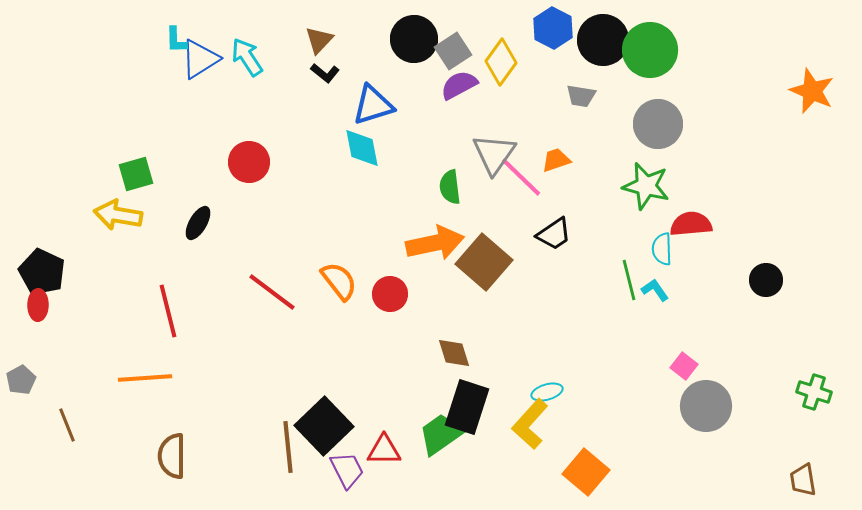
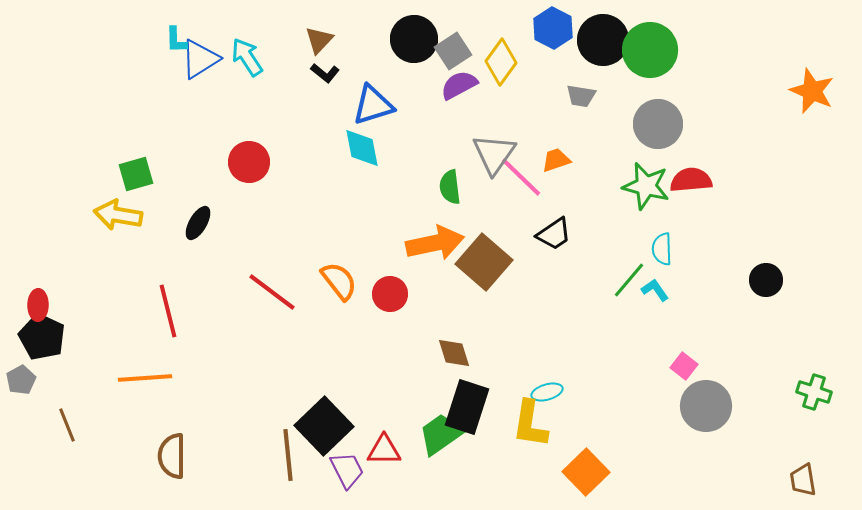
red semicircle at (691, 224): moved 44 px up
black pentagon at (42, 272): moved 65 px down
green line at (629, 280): rotated 54 degrees clockwise
yellow L-shape at (530, 424): rotated 33 degrees counterclockwise
brown line at (288, 447): moved 8 px down
orange square at (586, 472): rotated 6 degrees clockwise
